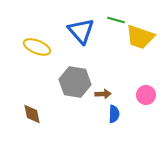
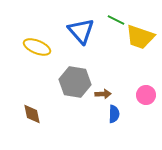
green line: rotated 12 degrees clockwise
